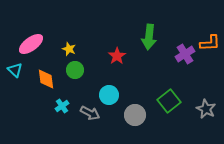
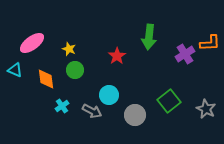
pink ellipse: moved 1 px right, 1 px up
cyan triangle: rotated 21 degrees counterclockwise
gray arrow: moved 2 px right, 2 px up
